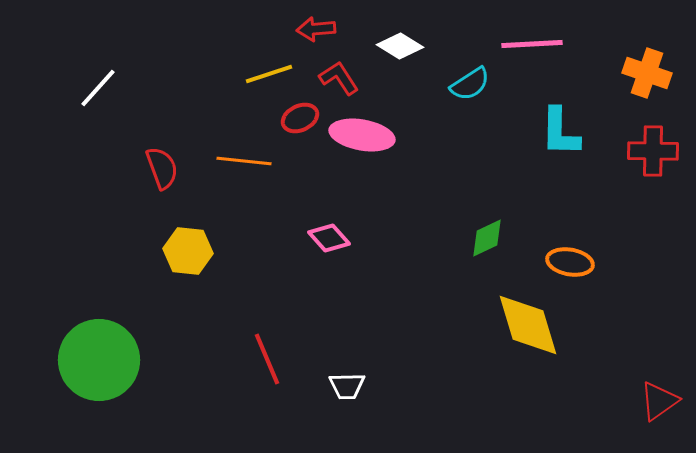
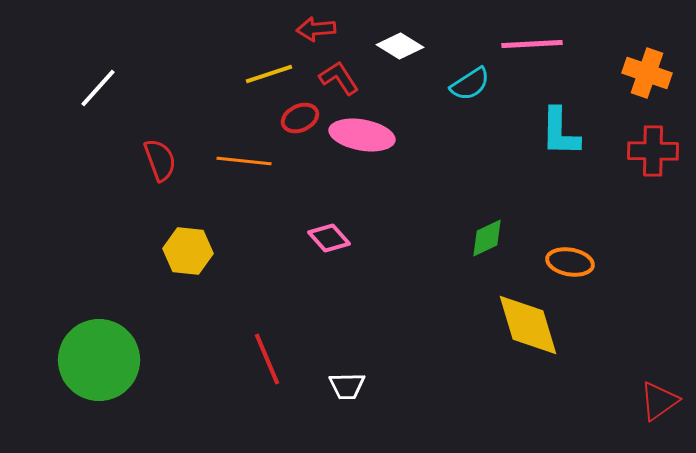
red semicircle: moved 2 px left, 8 px up
